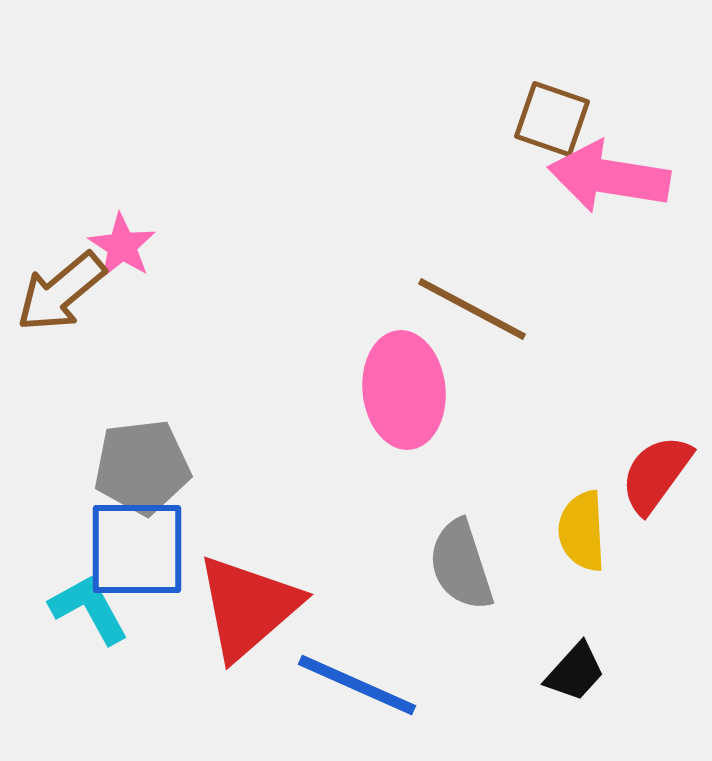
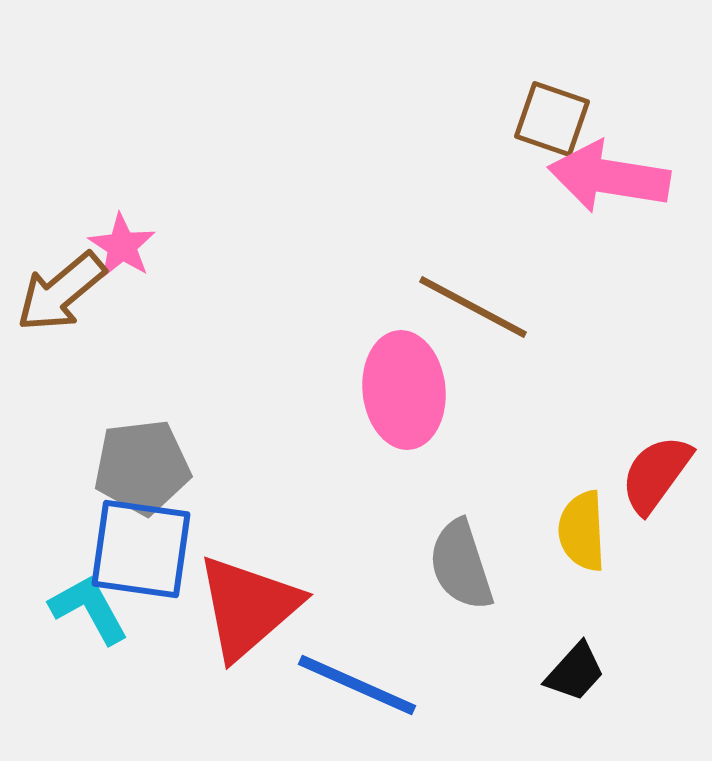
brown line: moved 1 px right, 2 px up
blue square: moved 4 px right; rotated 8 degrees clockwise
